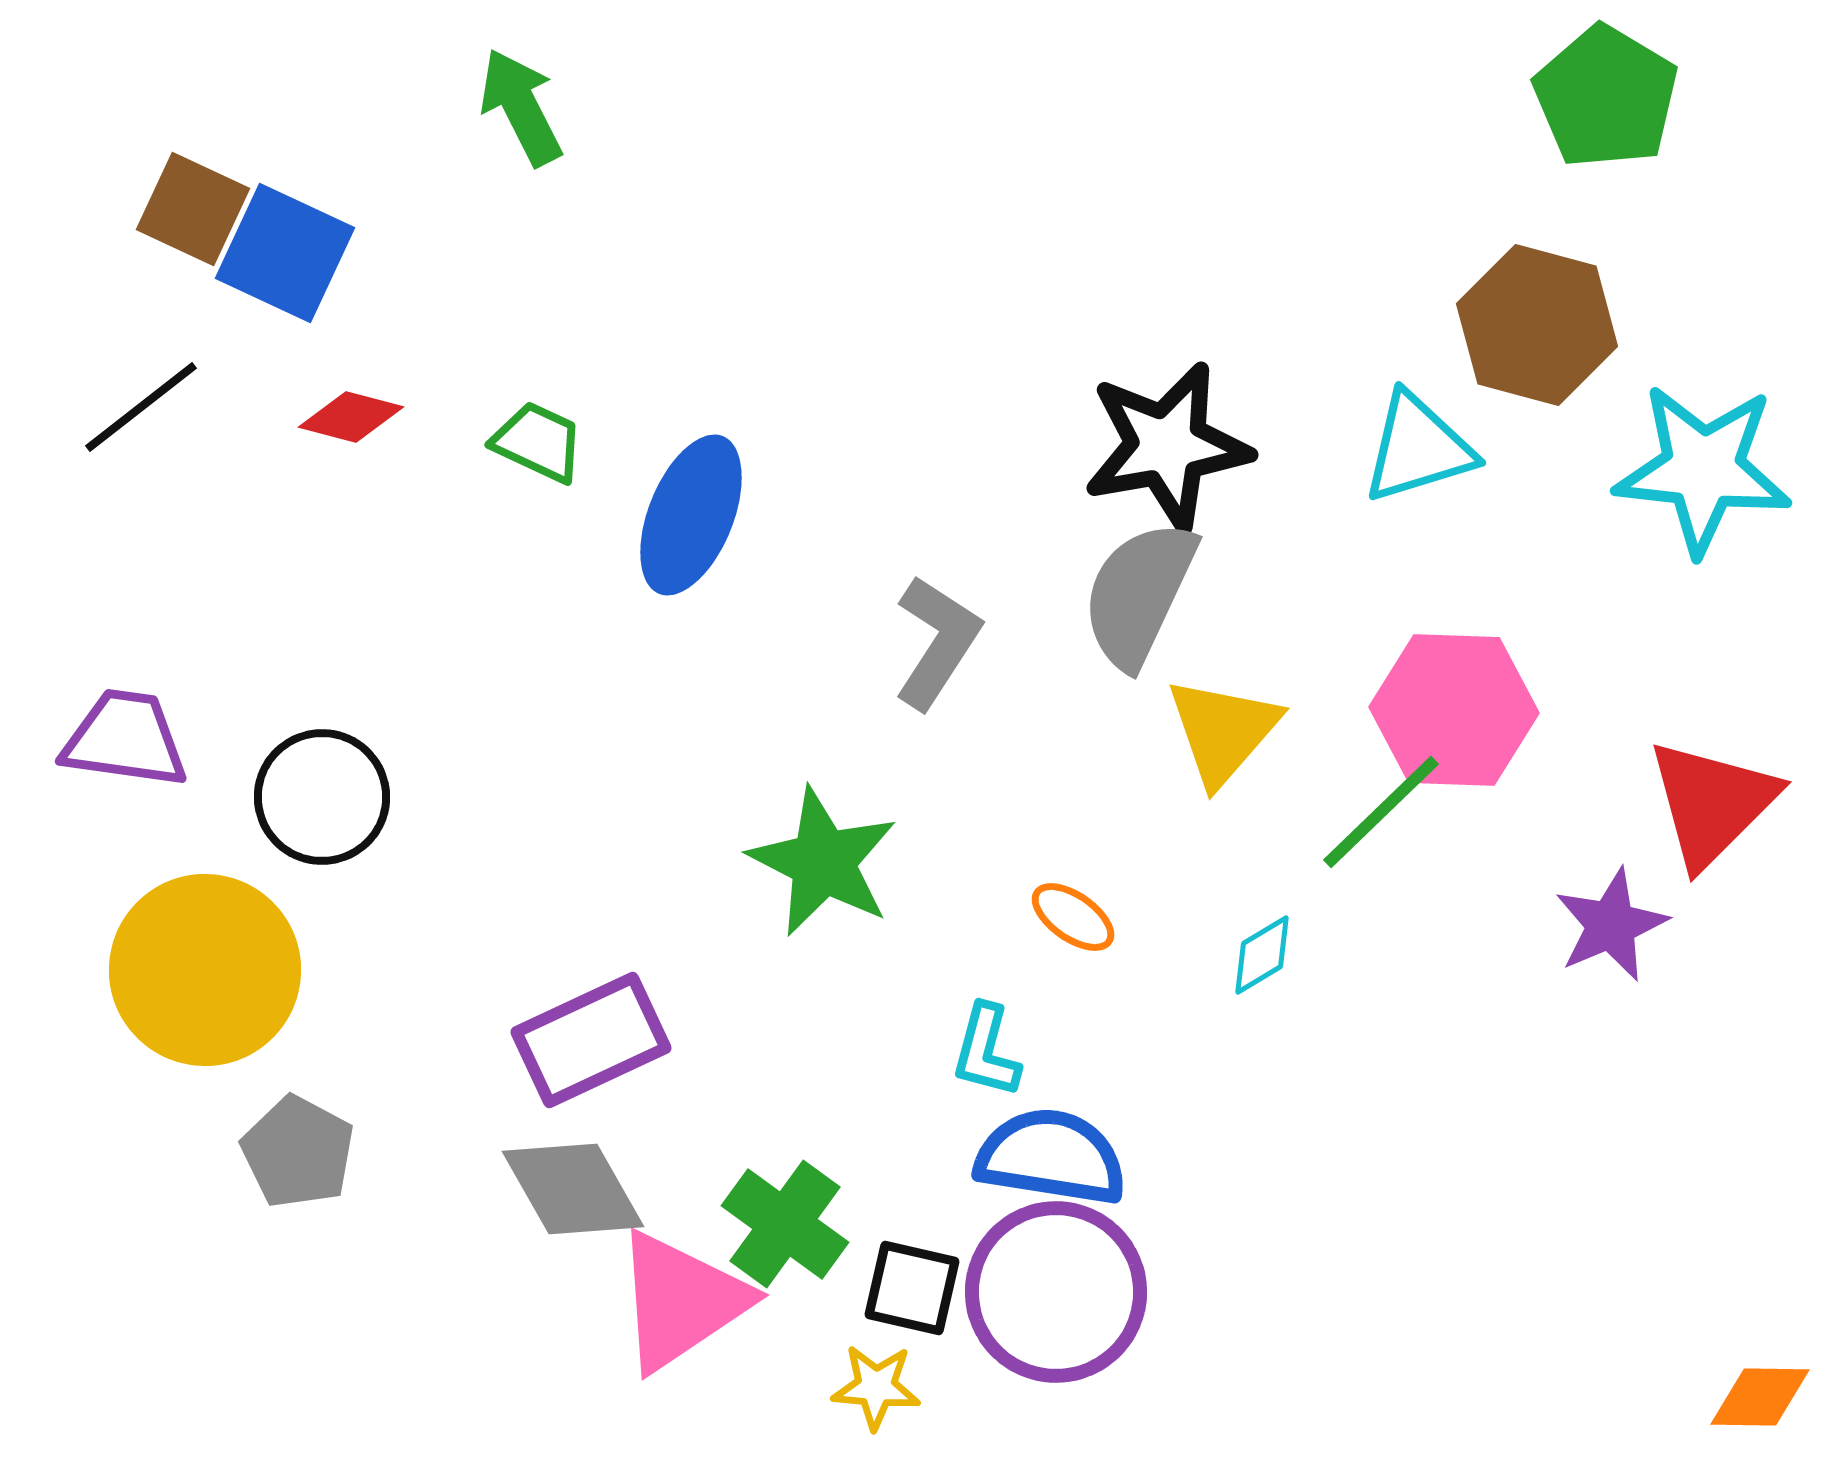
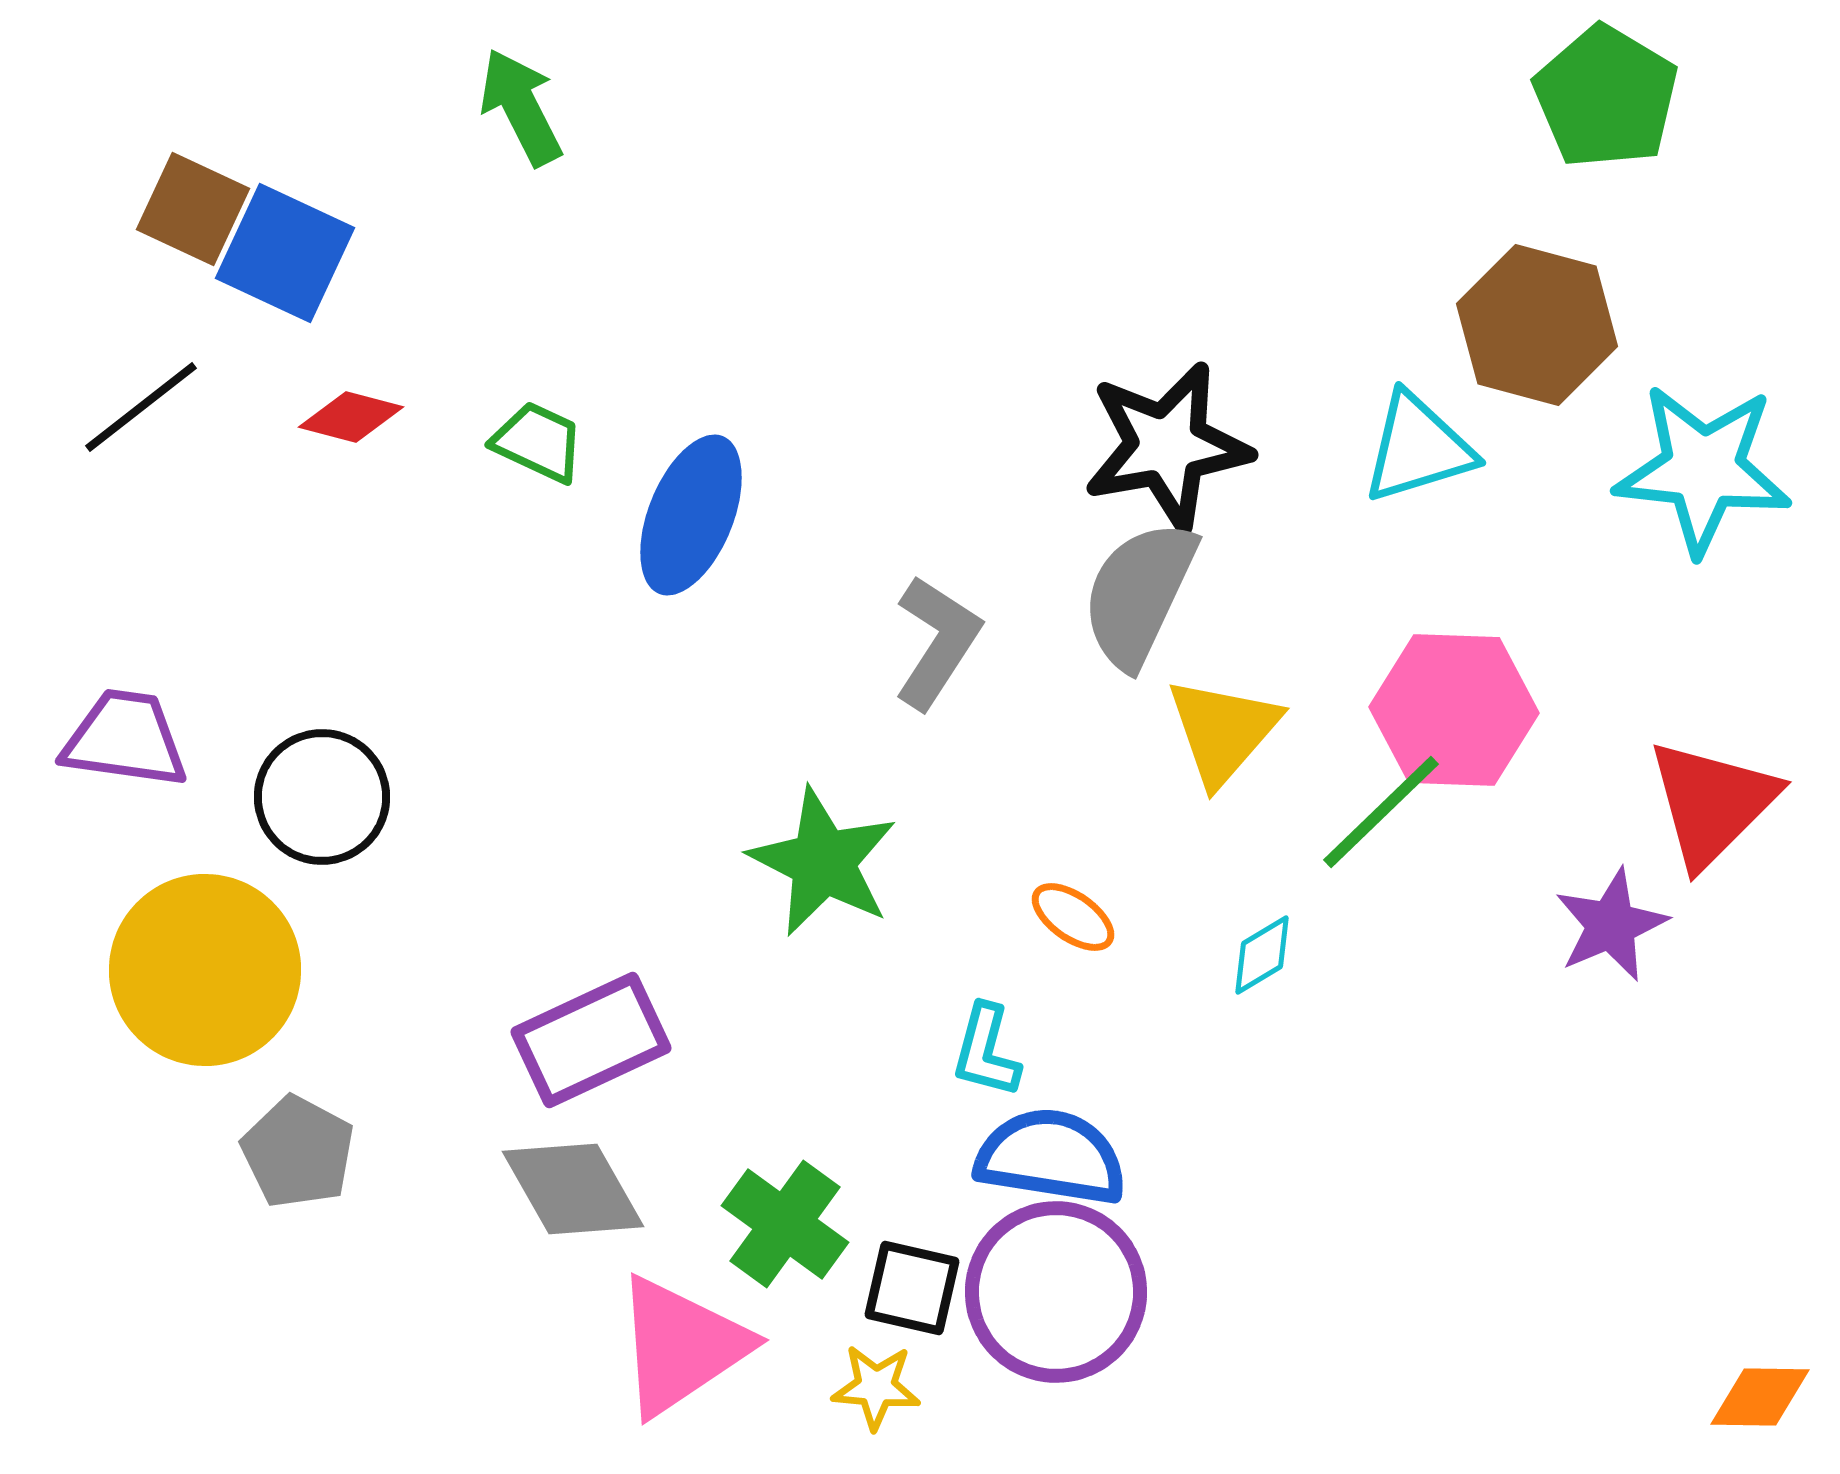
pink triangle: moved 45 px down
